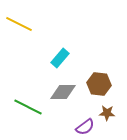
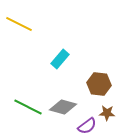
cyan rectangle: moved 1 px down
gray diamond: moved 15 px down; rotated 16 degrees clockwise
purple semicircle: moved 2 px right, 1 px up
